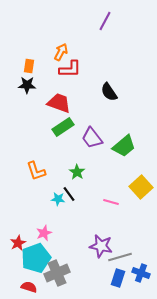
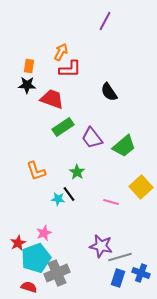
red trapezoid: moved 7 px left, 4 px up
